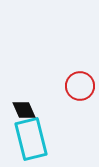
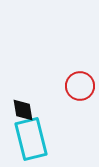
black diamond: moved 1 px left; rotated 15 degrees clockwise
